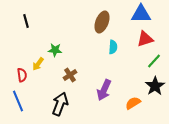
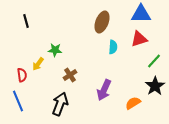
red triangle: moved 6 px left
